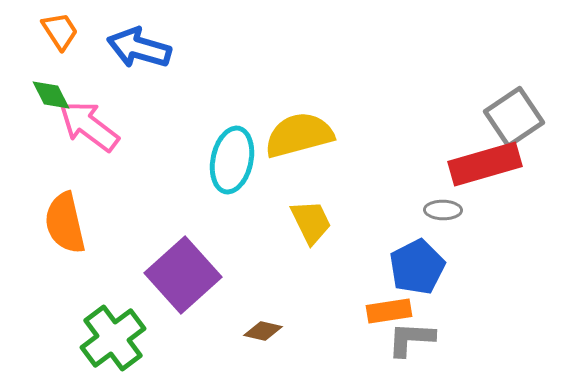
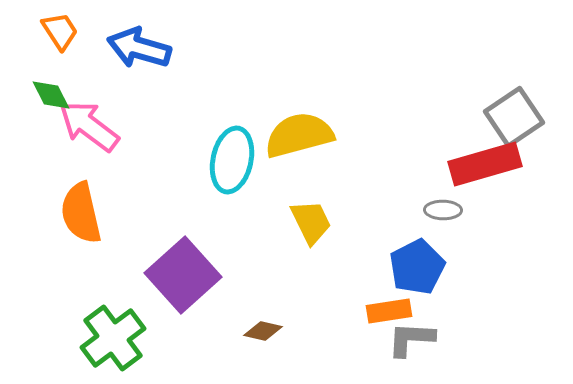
orange semicircle: moved 16 px right, 10 px up
